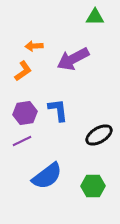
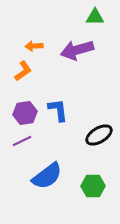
purple arrow: moved 4 px right, 9 px up; rotated 12 degrees clockwise
